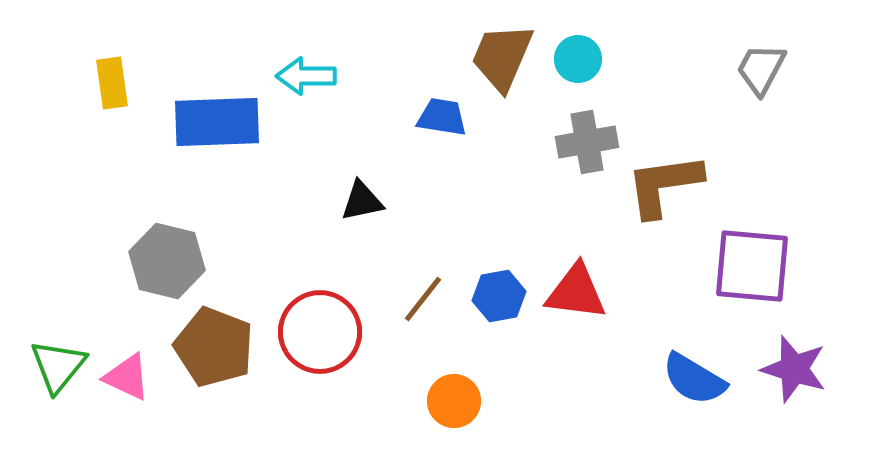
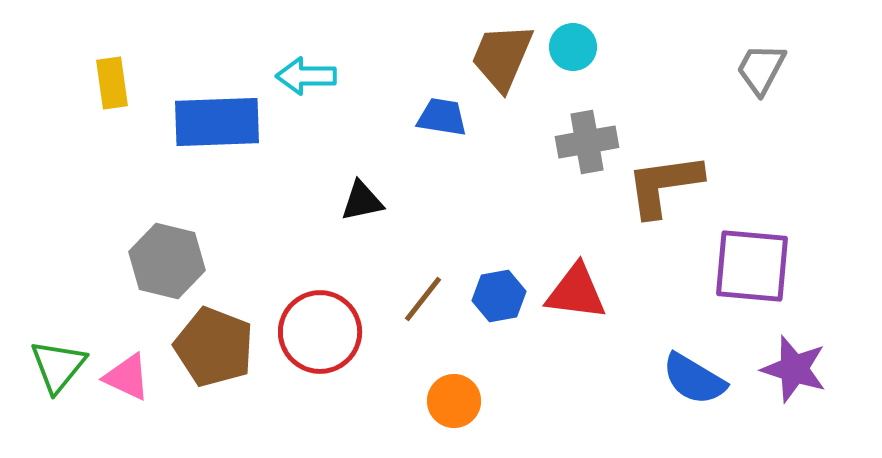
cyan circle: moved 5 px left, 12 px up
